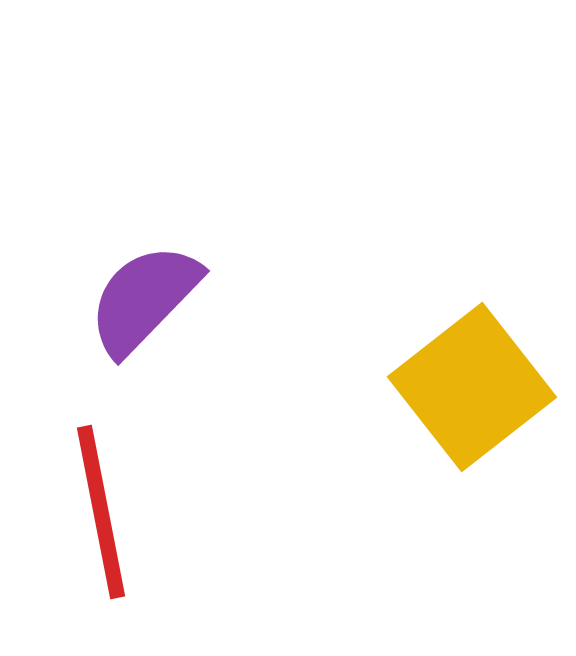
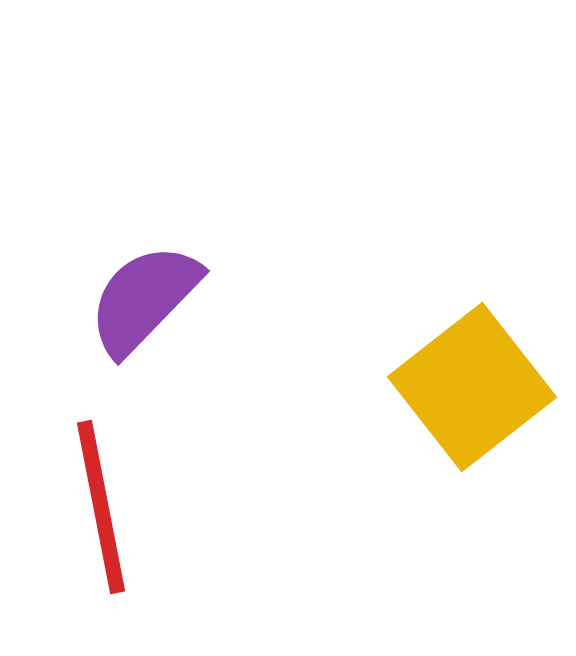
red line: moved 5 px up
